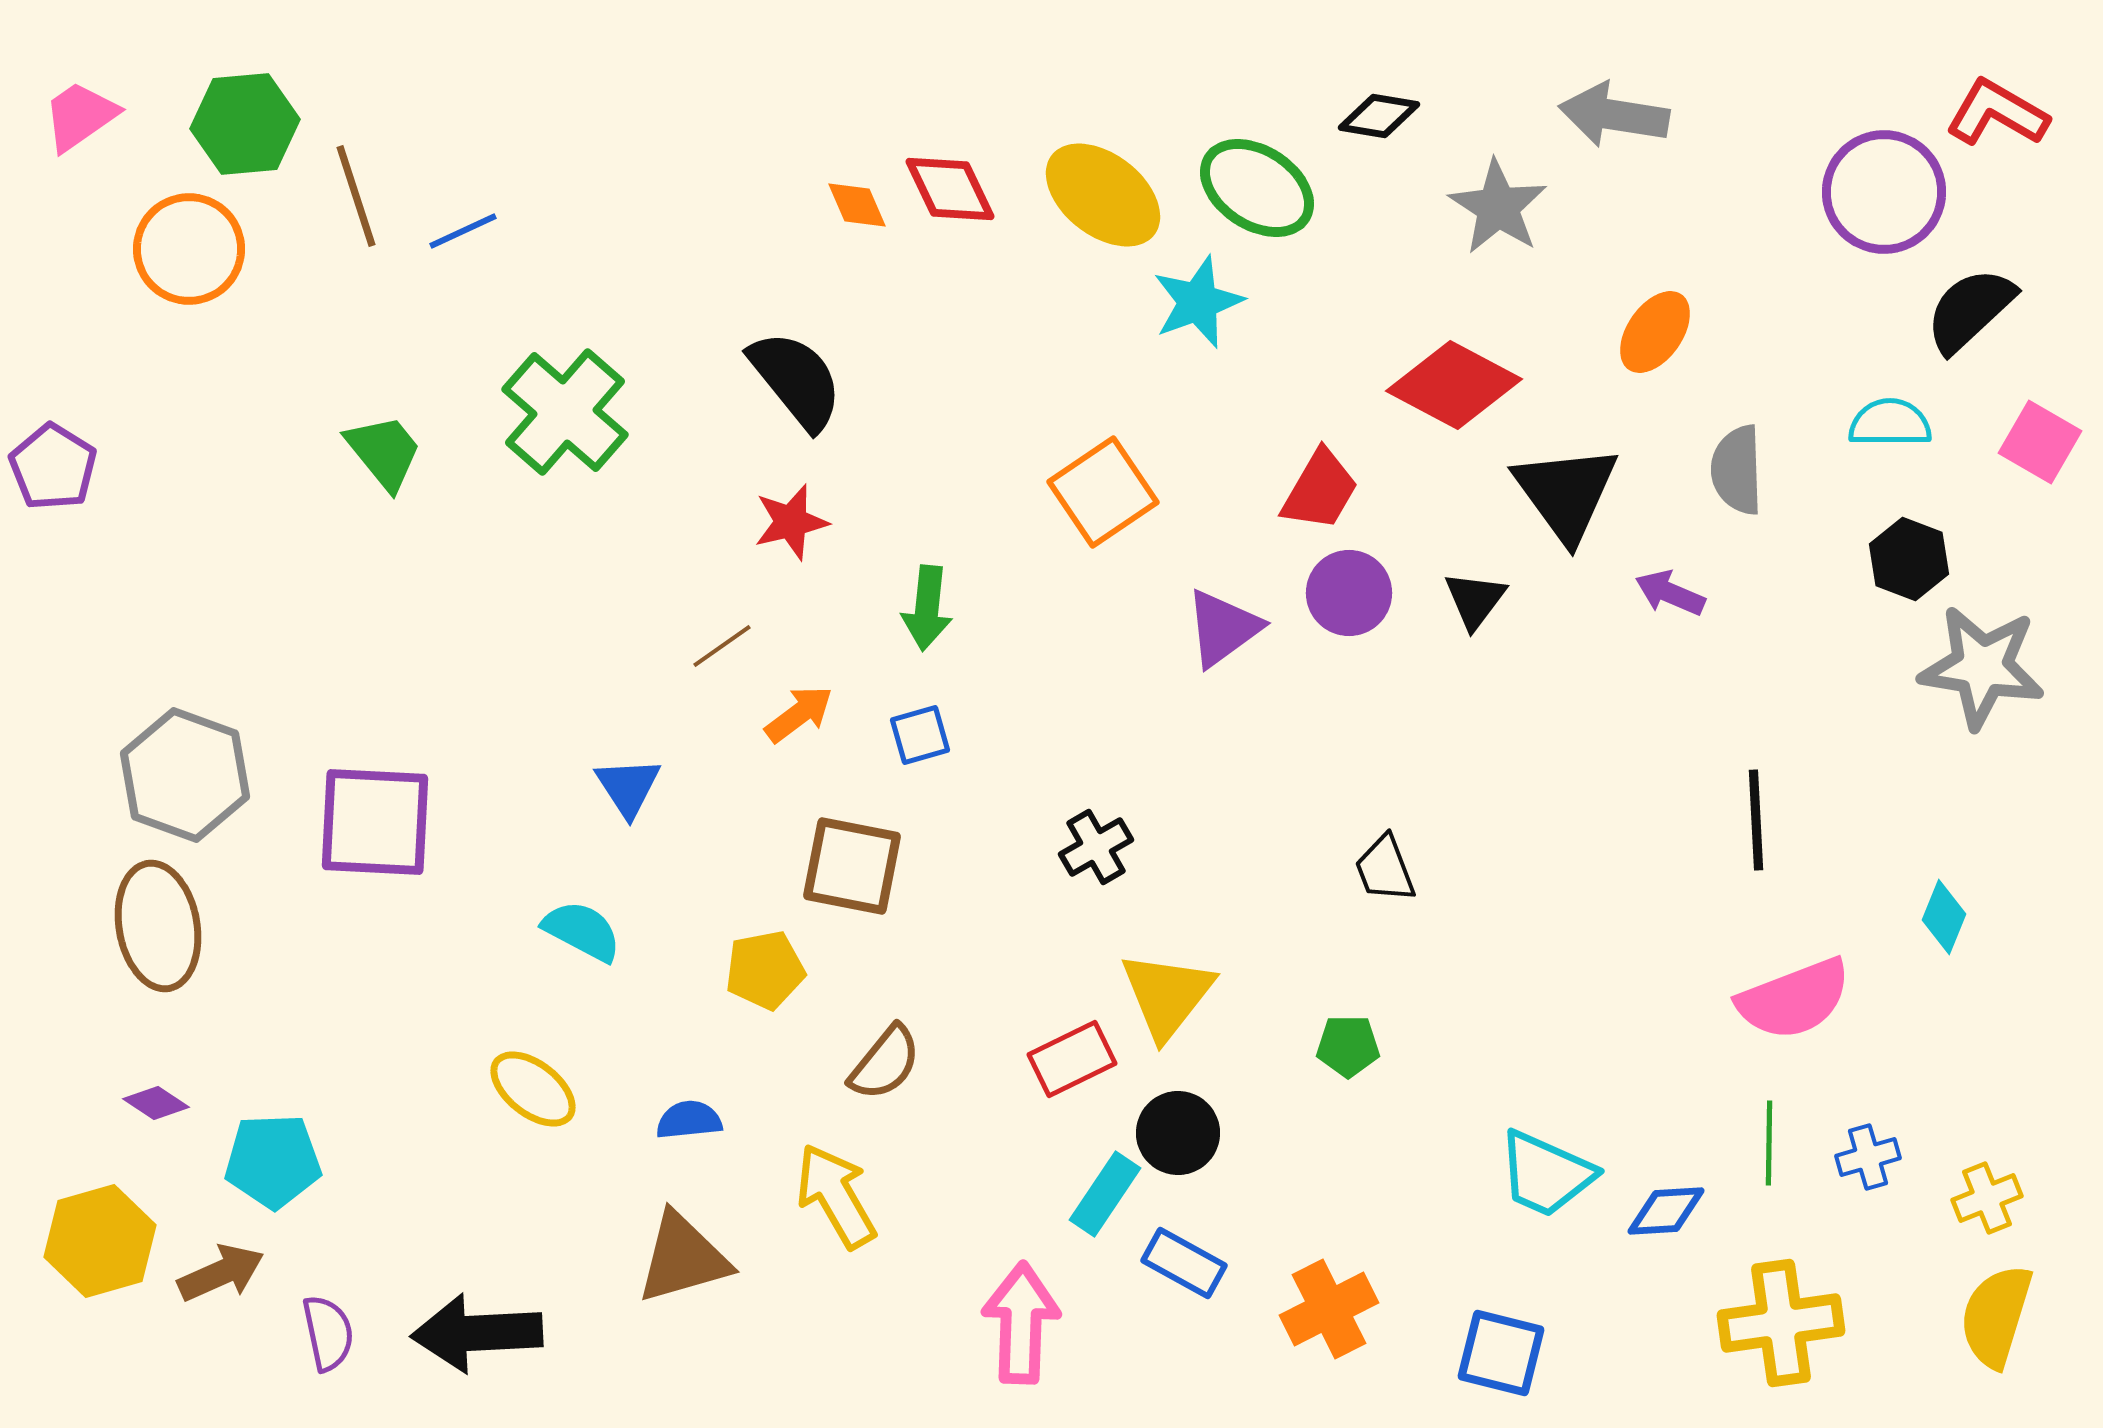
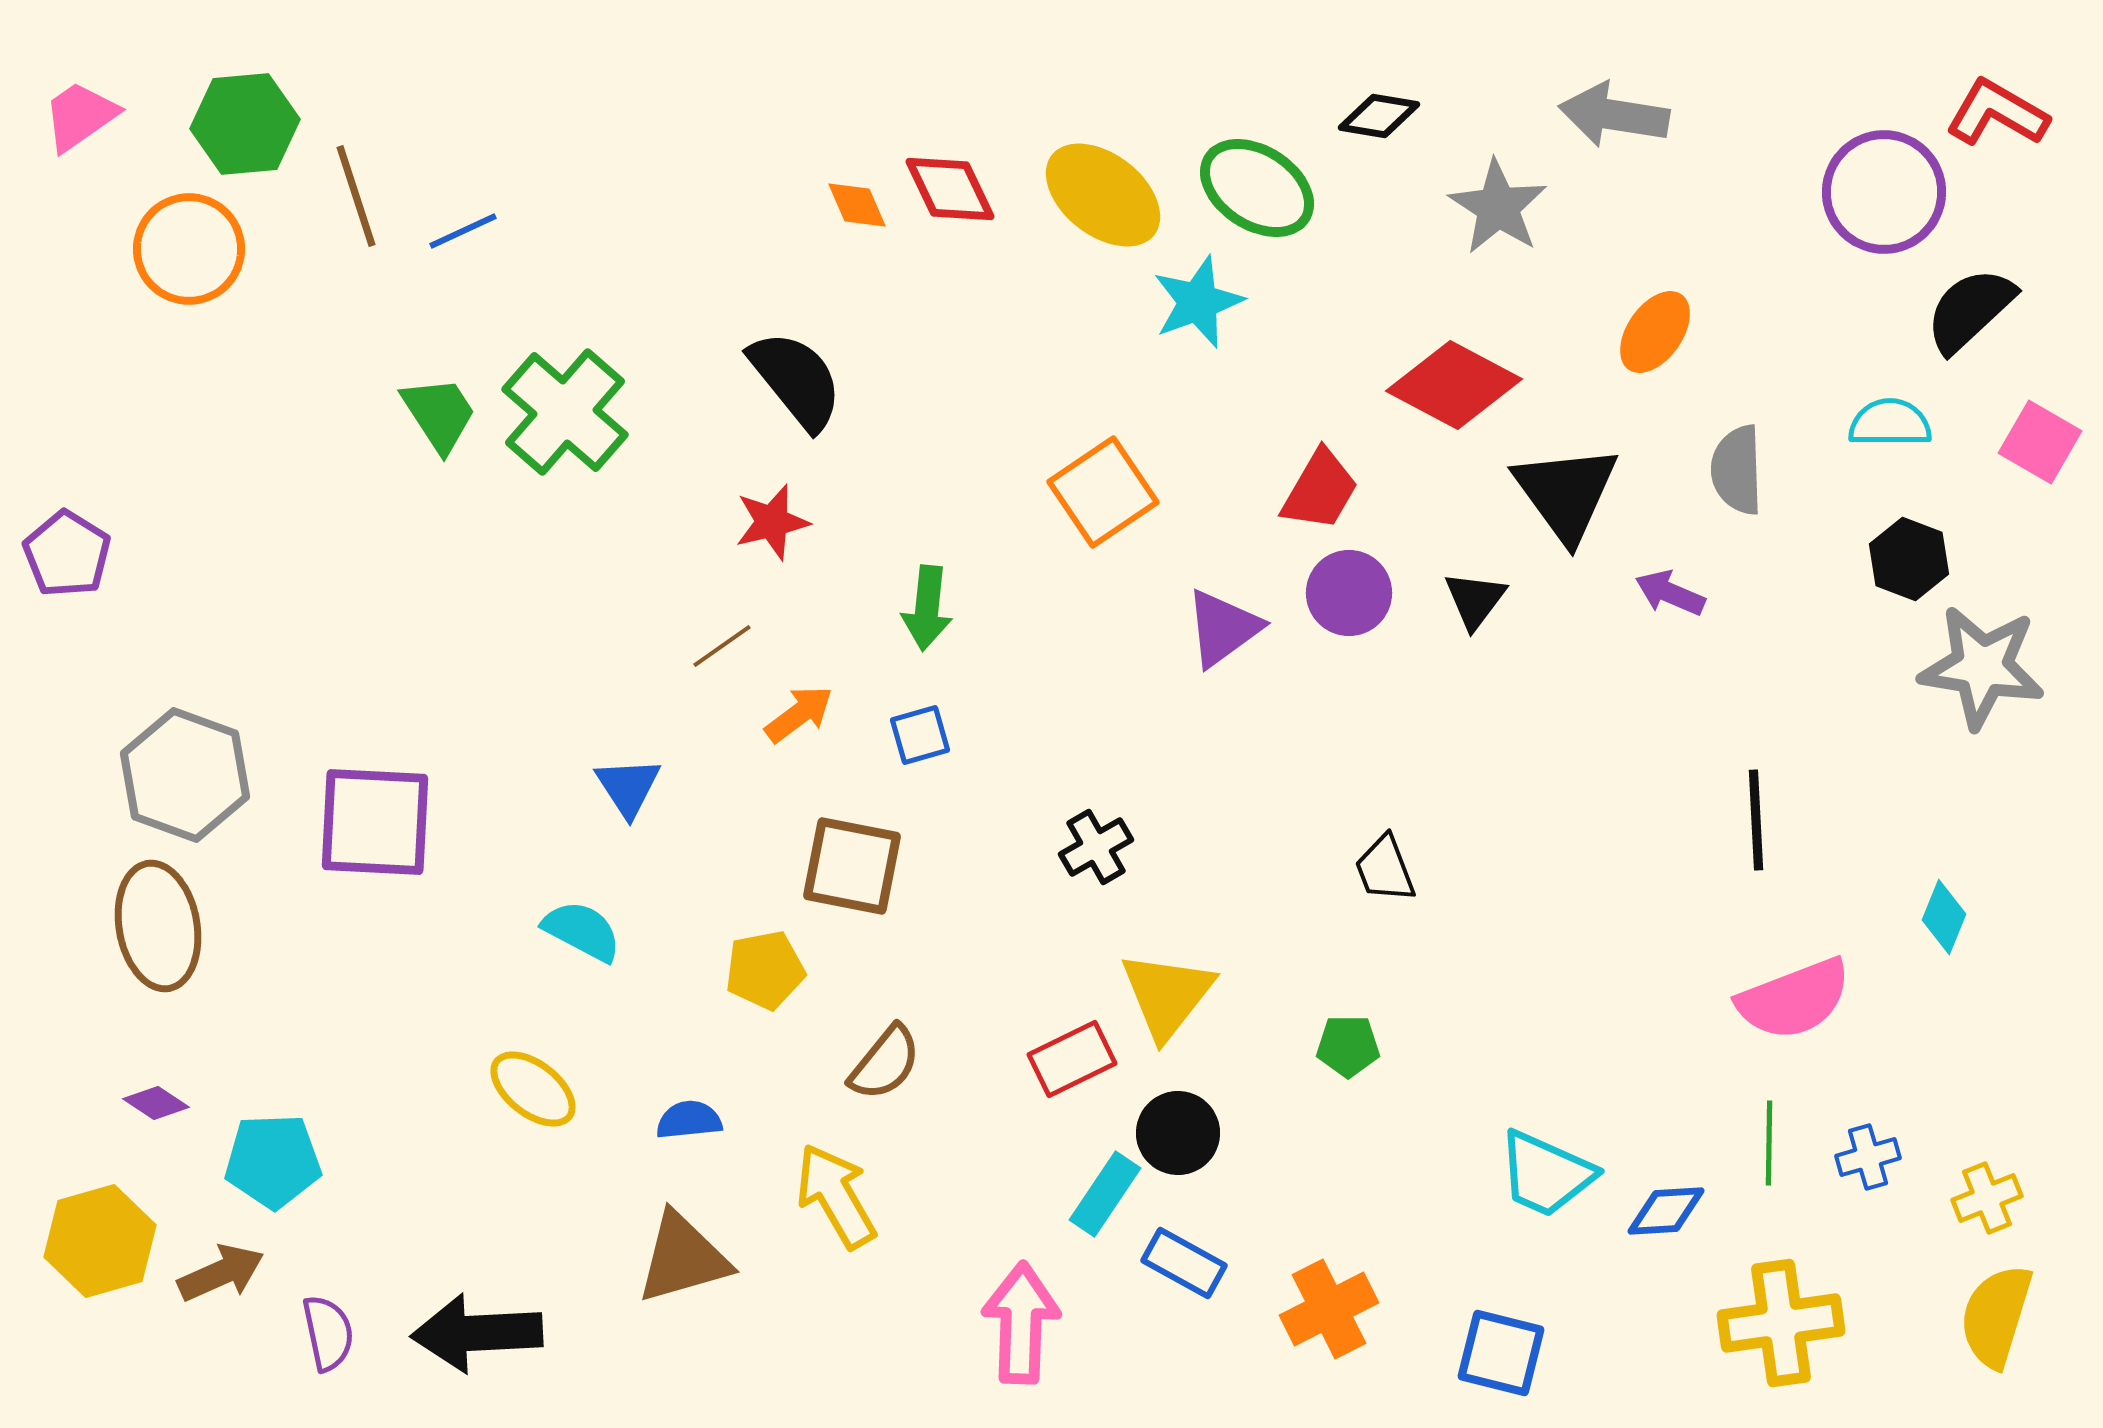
green trapezoid at (384, 452): moved 55 px right, 38 px up; rotated 6 degrees clockwise
purple pentagon at (53, 467): moved 14 px right, 87 px down
red star at (791, 522): moved 19 px left
